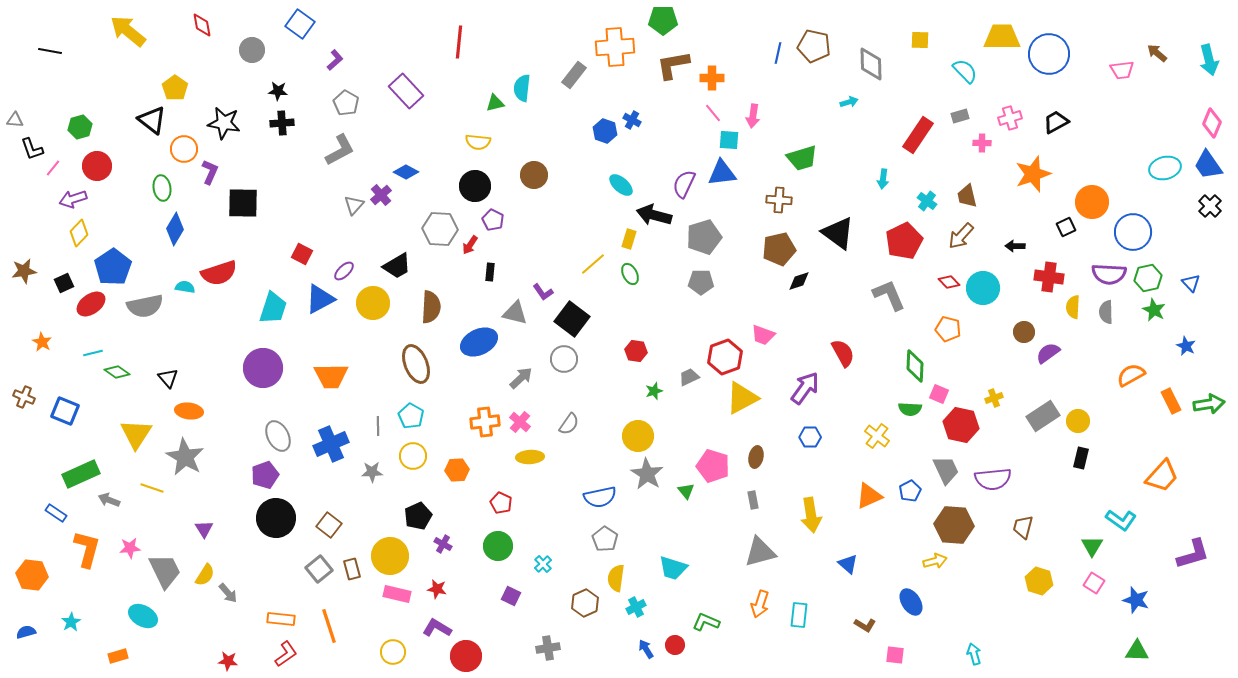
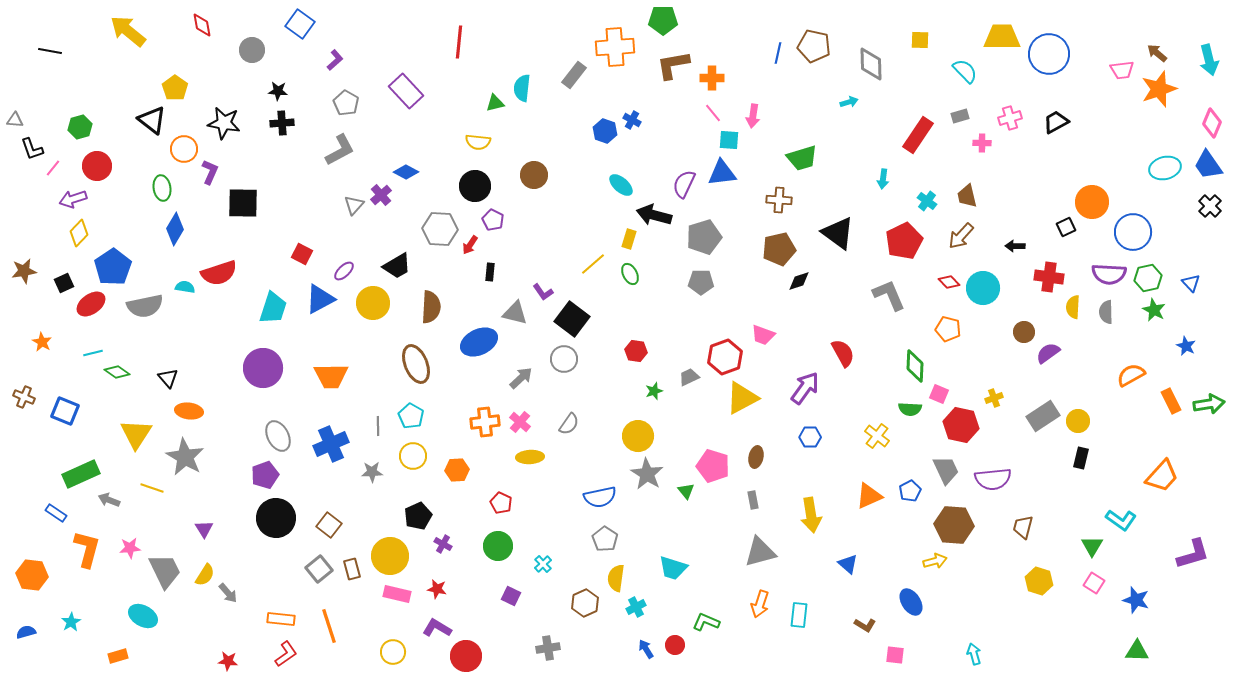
orange star at (1033, 174): moved 126 px right, 85 px up
